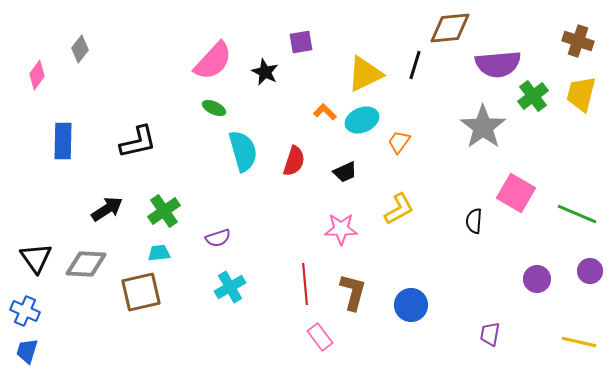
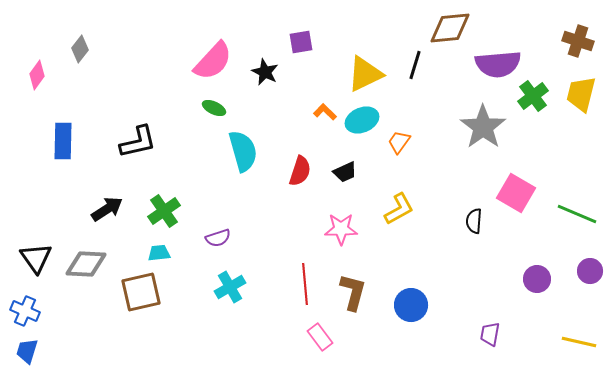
red semicircle at (294, 161): moved 6 px right, 10 px down
